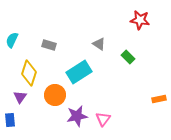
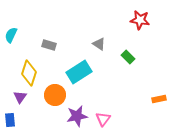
cyan semicircle: moved 1 px left, 5 px up
